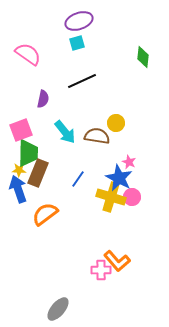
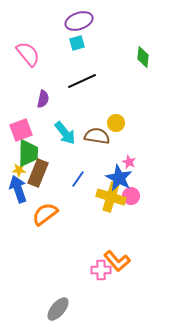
pink semicircle: rotated 16 degrees clockwise
cyan arrow: moved 1 px down
pink circle: moved 1 px left, 1 px up
